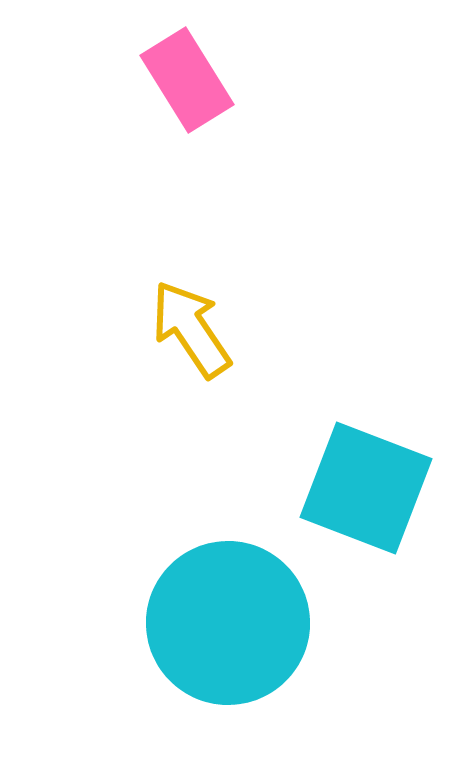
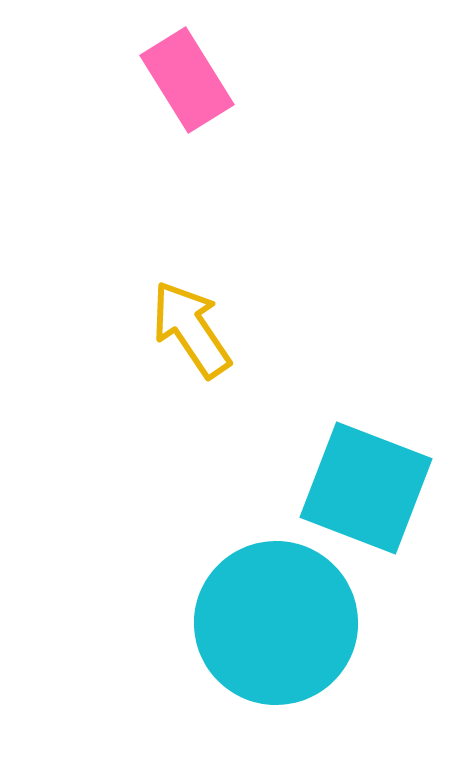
cyan circle: moved 48 px right
